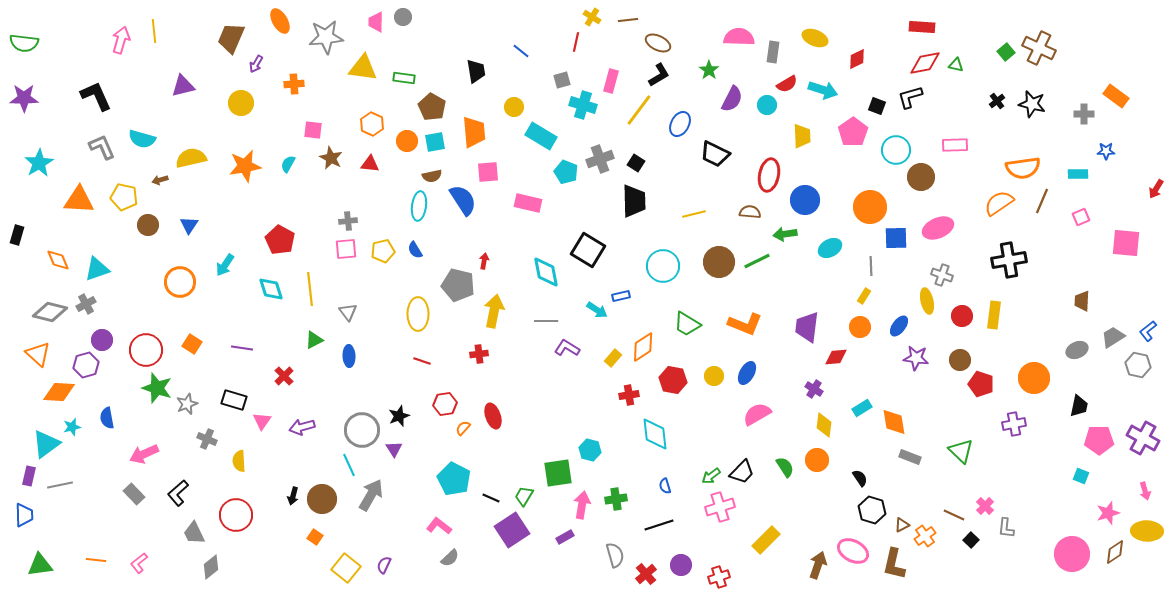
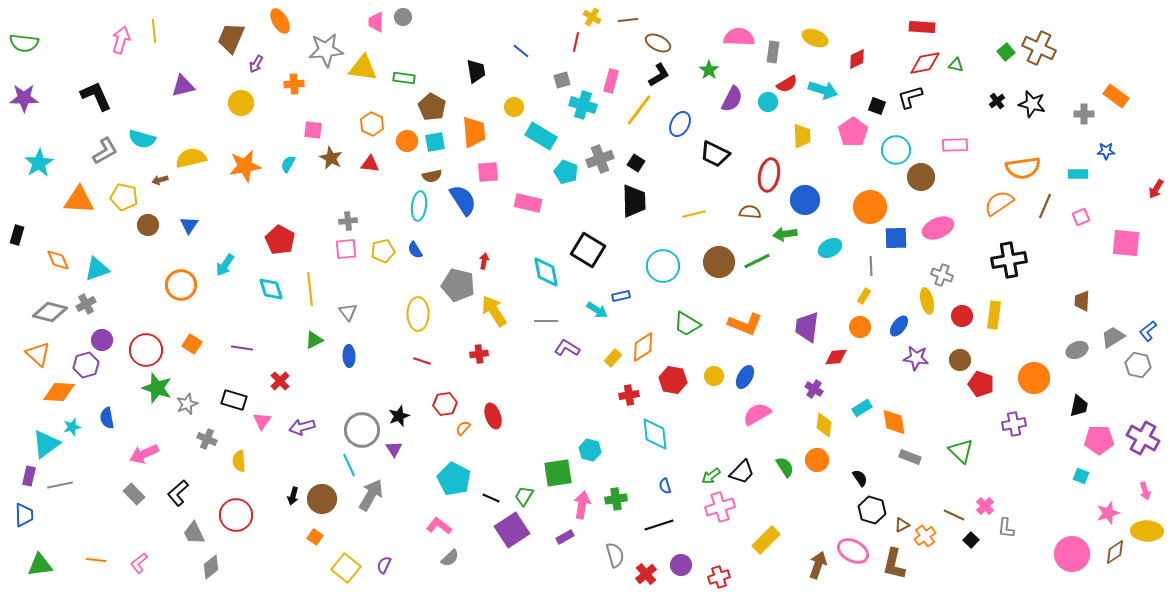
gray star at (326, 37): moved 13 px down
cyan circle at (767, 105): moved 1 px right, 3 px up
gray L-shape at (102, 147): moved 3 px right, 4 px down; rotated 84 degrees clockwise
brown line at (1042, 201): moved 3 px right, 5 px down
orange circle at (180, 282): moved 1 px right, 3 px down
yellow arrow at (494, 311): rotated 44 degrees counterclockwise
blue ellipse at (747, 373): moved 2 px left, 4 px down
red cross at (284, 376): moved 4 px left, 5 px down
